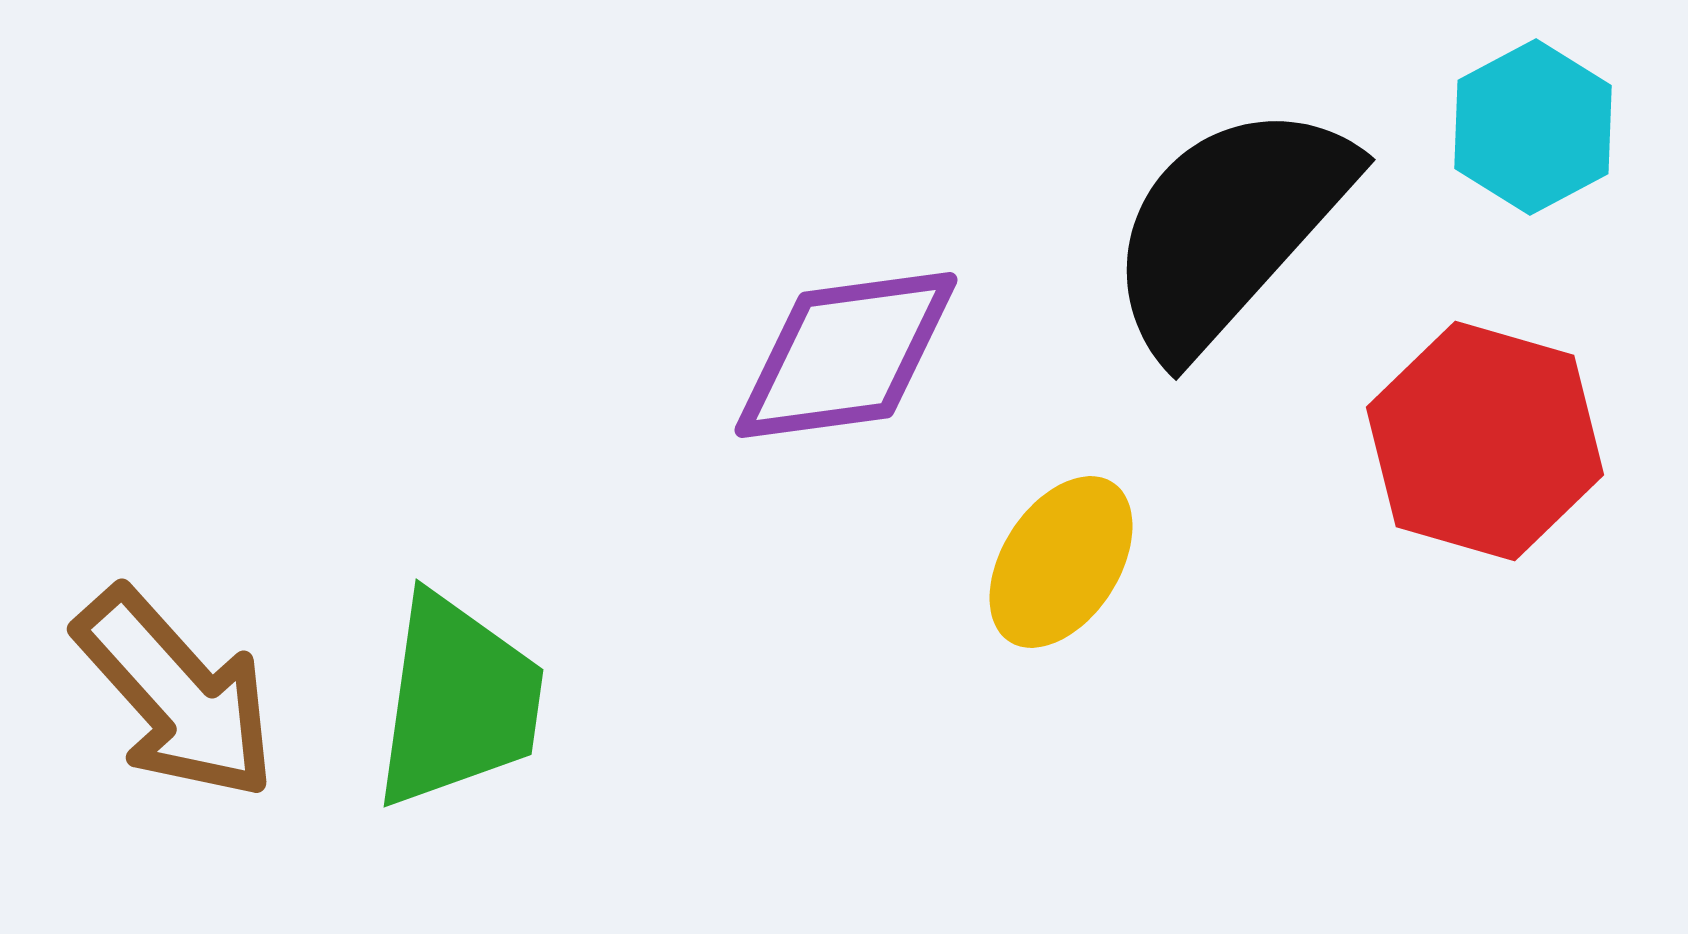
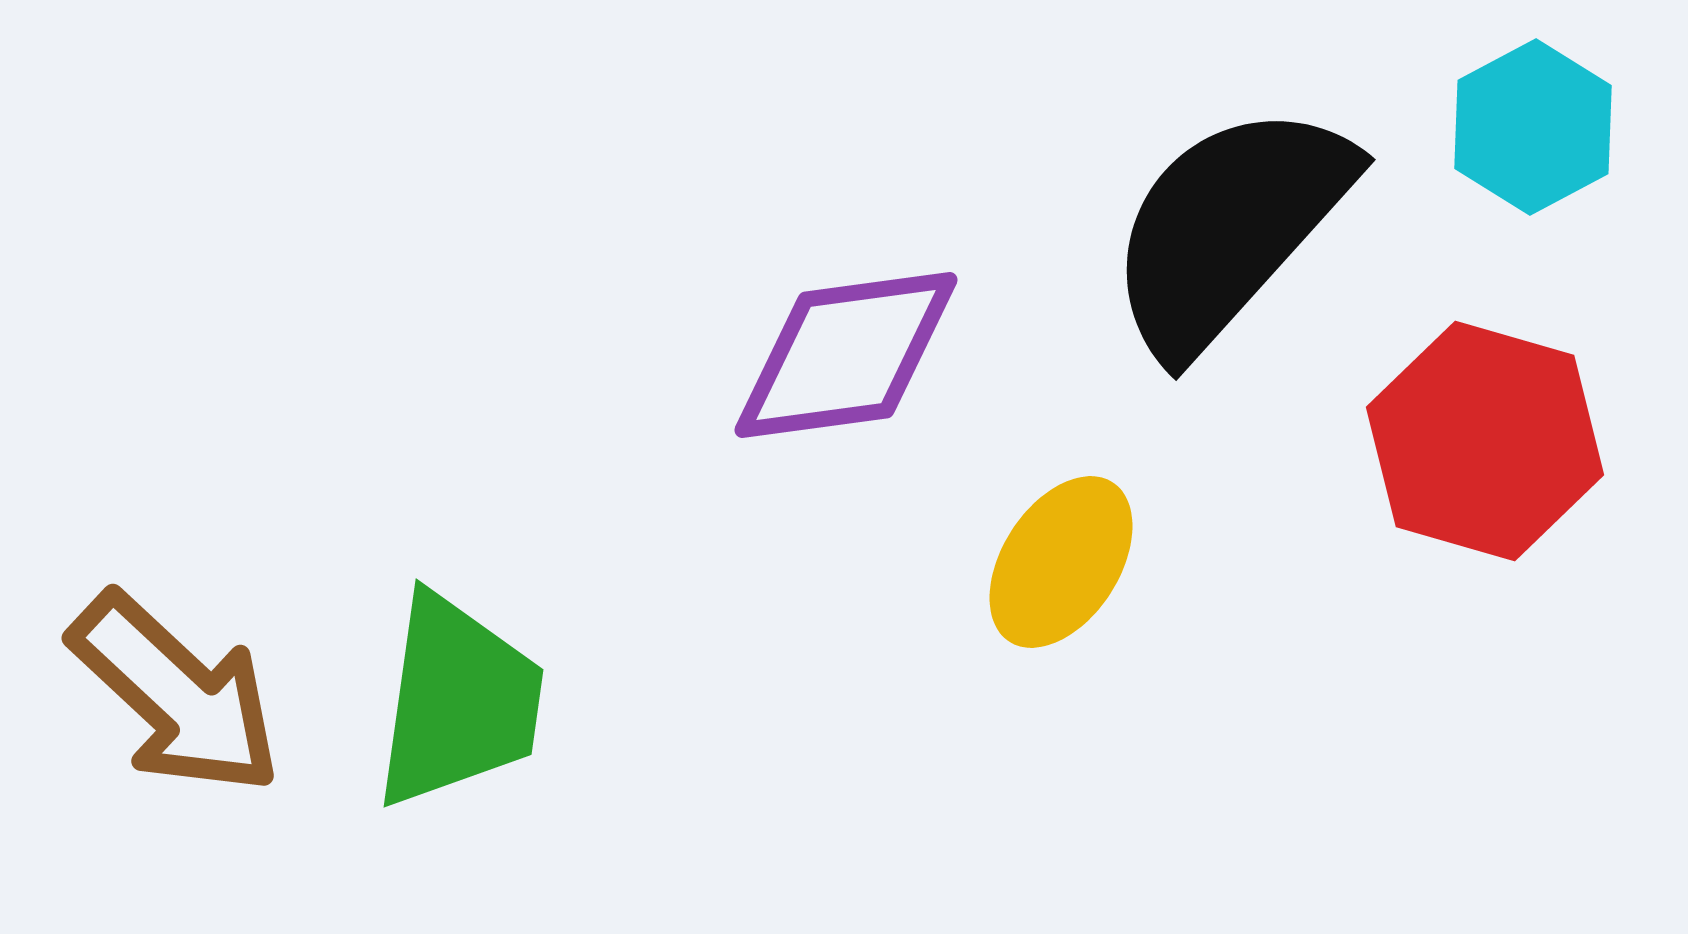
brown arrow: rotated 5 degrees counterclockwise
